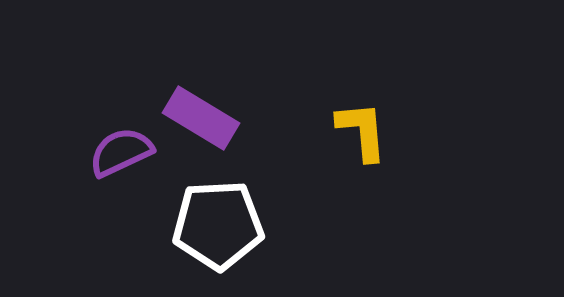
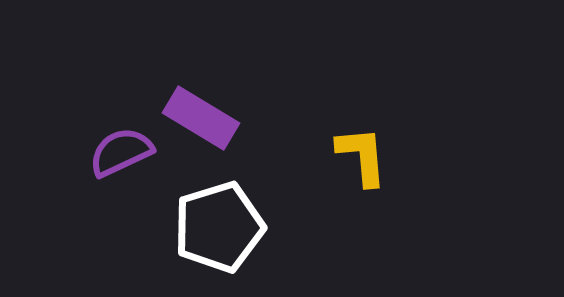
yellow L-shape: moved 25 px down
white pentagon: moved 1 px right, 2 px down; rotated 14 degrees counterclockwise
